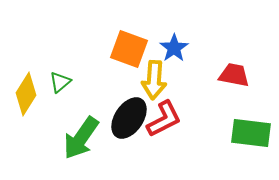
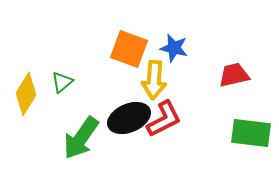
blue star: rotated 24 degrees counterclockwise
red trapezoid: rotated 24 degrees counterclockwise
green triangle: moved 2 px right
black ellipse: rotated 33 degrees clockwise
